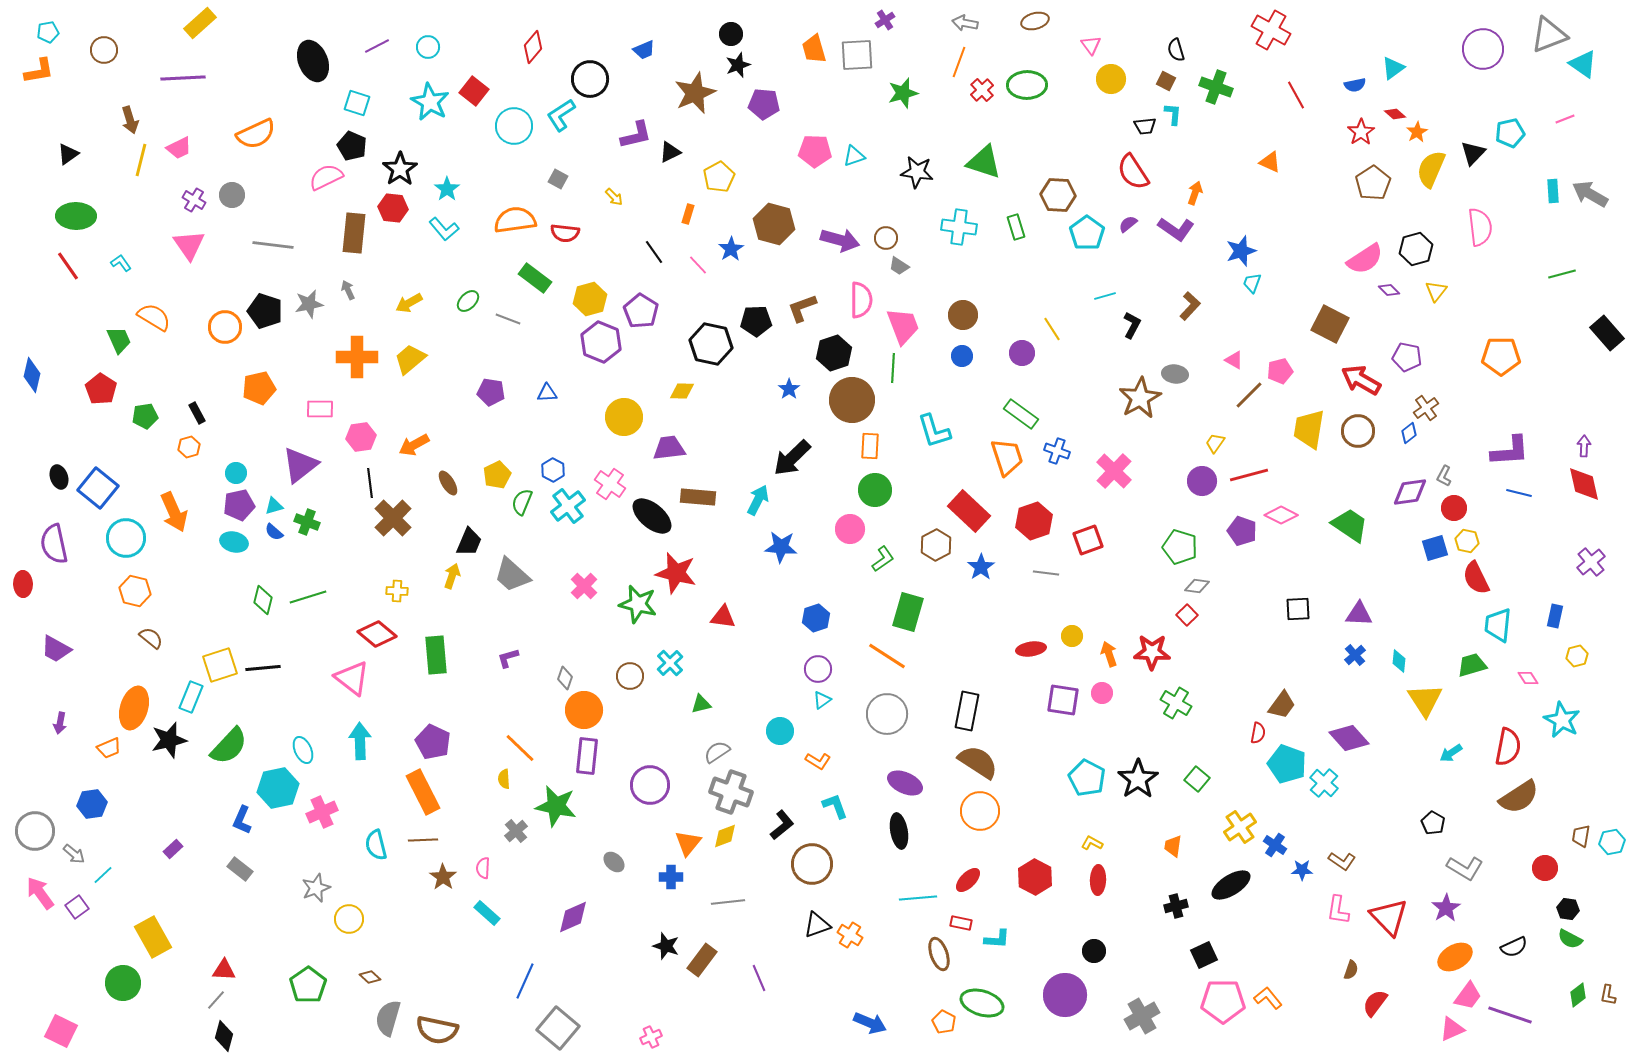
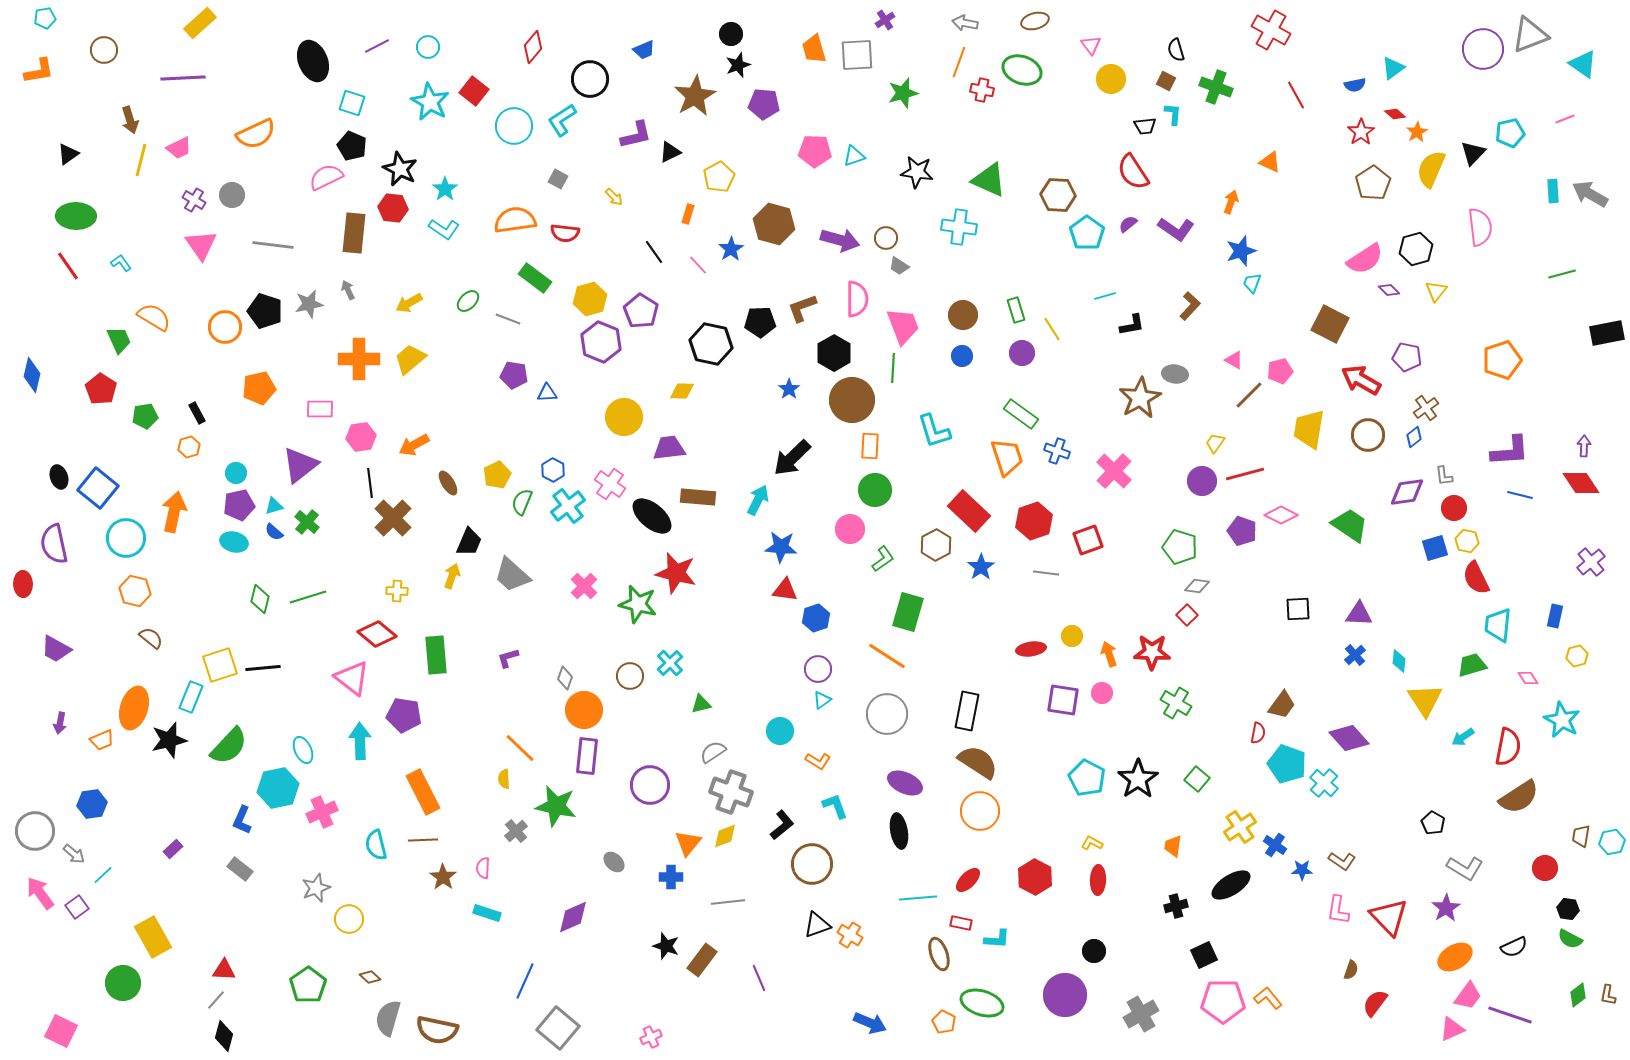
cyan pentagon at (48, 32): moved 3 px left, 14 px up
gray triangle at (1549, 35): moved 19 px left
green ellipse at (1027, 85): moved 5 px left, 15 px up; rotated 21 degrees clockwise
red cross at (982, 90): rotated 35 degrees counterclockwise
brown star at (695, 93): moved 3 px down; rotated 6 degrees counterclockwise
cyan square at (357, 103): moved 5 px left
cyan L-shape at (561, 115): moved 1 px right, 5 px down
green triangle at (984, 162): moved 5 px right, 18 px down; rotated 6 degrees clockwise
black star at (400, 169): rotated 12 degrees counterclockwise
cyan star at (447, 189): moved 2 px left
orange arrow at (1195, 193): moved 36 px right, 9 px down
green rectangle at (1016, 227): moved 83 px down
cyan L-shape at (444, 229): rotated 16 degrees counterclockwise
pink triangle at (189, 245): moved 12 px right
pink semicircle at (861, 300): moved 4 px left, 1 px up
black pentagon at (756, 321): moved 4 px right, 1 px down
black L-shape at (1132, 325): rotated 52 degrees clockwise
black rectangle at (1607, 333): rotated 60 degrees counterclockwise
black hexagon at (834, 353): rotated 12 degrees counterclockwise
orange pentagon at (1501, 356): moved 1 px right, 4 px down; rotated 18 degrees counterclockwise
orange cross at (357, 357): moved 2 px right, 2 px down
purple pentagon at (491, 392): moved 23 px right, 17 px up
brown circle at (1358, 431): moved 10 px right, 4 px down
blue diamond at (1409, 433): moved 5 px right, 4 px down
red line at (1249, 475): moved 4 px left, 1 px up
gray L-shape at (1444, 476): rotated 35 degrees counterclockwise
red diamond at (1584, 484): moved 3 px left, 1 px up; rotated 21 degrees counterclockwise
purple diamond at (1410, 492): moved 3 px left
blue line at (1519, 493): moved 1 px right, 2 px down
orange arrow at (174, 512): rotated 144 degrees counterclockwise
green cross at (307, 522): rotated 20 degrees clockwise
green diamond at (263, 600): moved 3 px left, 1 px up
red triangle at (723, 617): moved 62 px right, 27 px up
purple pentagon at (433, 742): moved 29 px left, 27 px up; rotated 16 degrees counterclockwise
orange trapezoid at (109, 748): moved 7 px left, 8 px up
gray semicircle at (717, 752): moved 4 px left
cyan arrow at (1451, 753): moved 12 px right, 16 px up
cyan rectangle at (487, 913): rotated 24 degrees counterclockwise
gray cross at (1142, 1016): moved 1 px left, 2 px up
